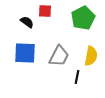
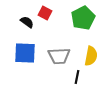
red square: moved 2 px down; rotated 24 degrees clockwise
gray trapezoid: rotated 60 degrees clockwise
